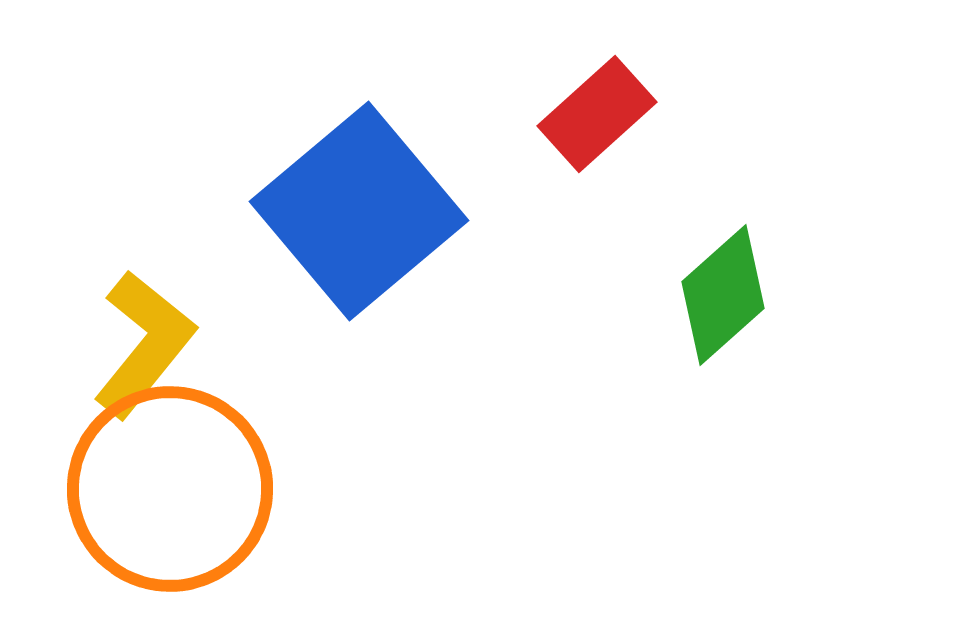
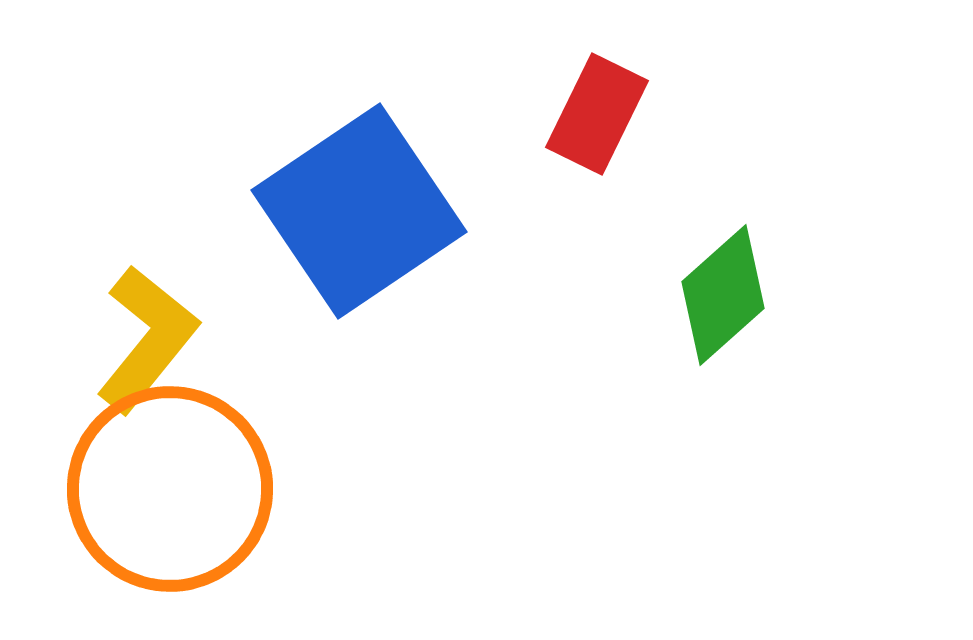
red rectangle: rotated 22 degrees counterclockwise
blue square: rotated 6 degrees clockwise
yellow L-shape: moved 3 px right, 5 px up
